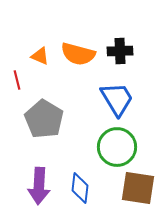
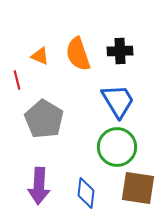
orange semicircle: rotated 56 degrees clockwise
blue trapezoid: moved 1 px right, 2 px down
blue diamond: moved 6 px right, 5 px down
